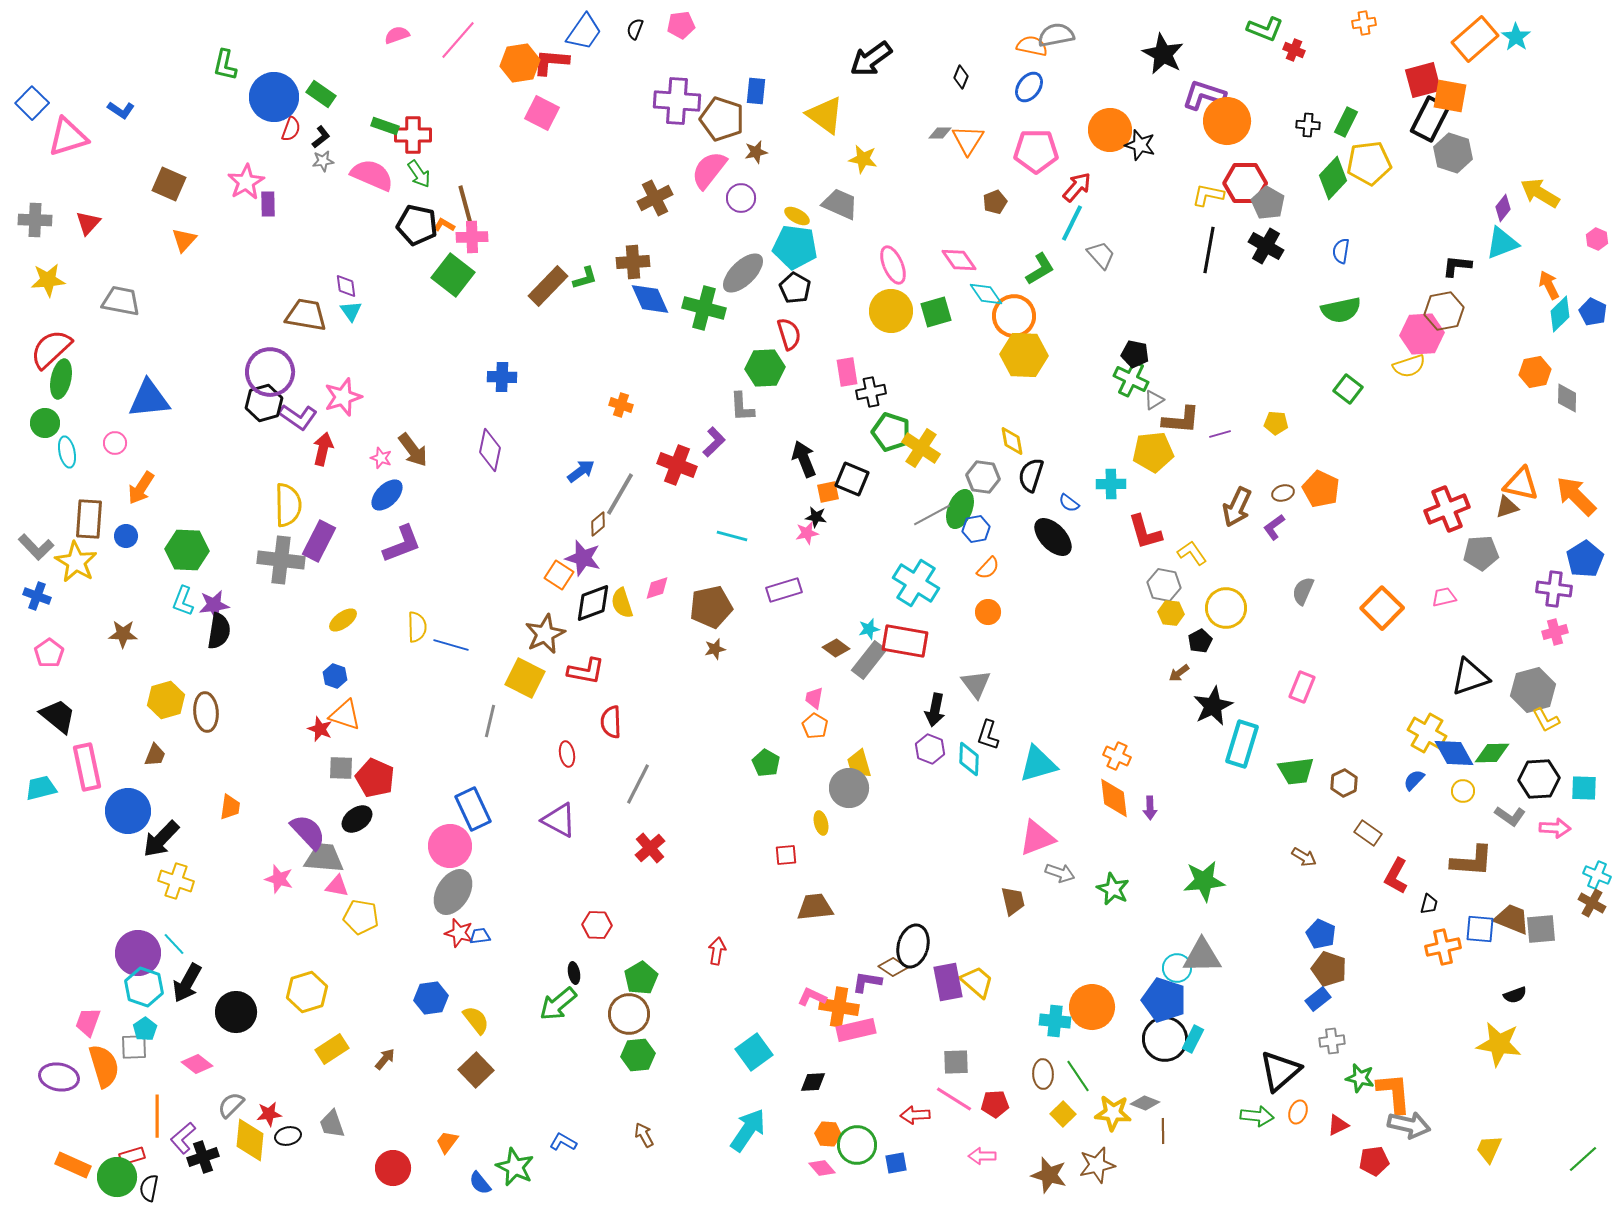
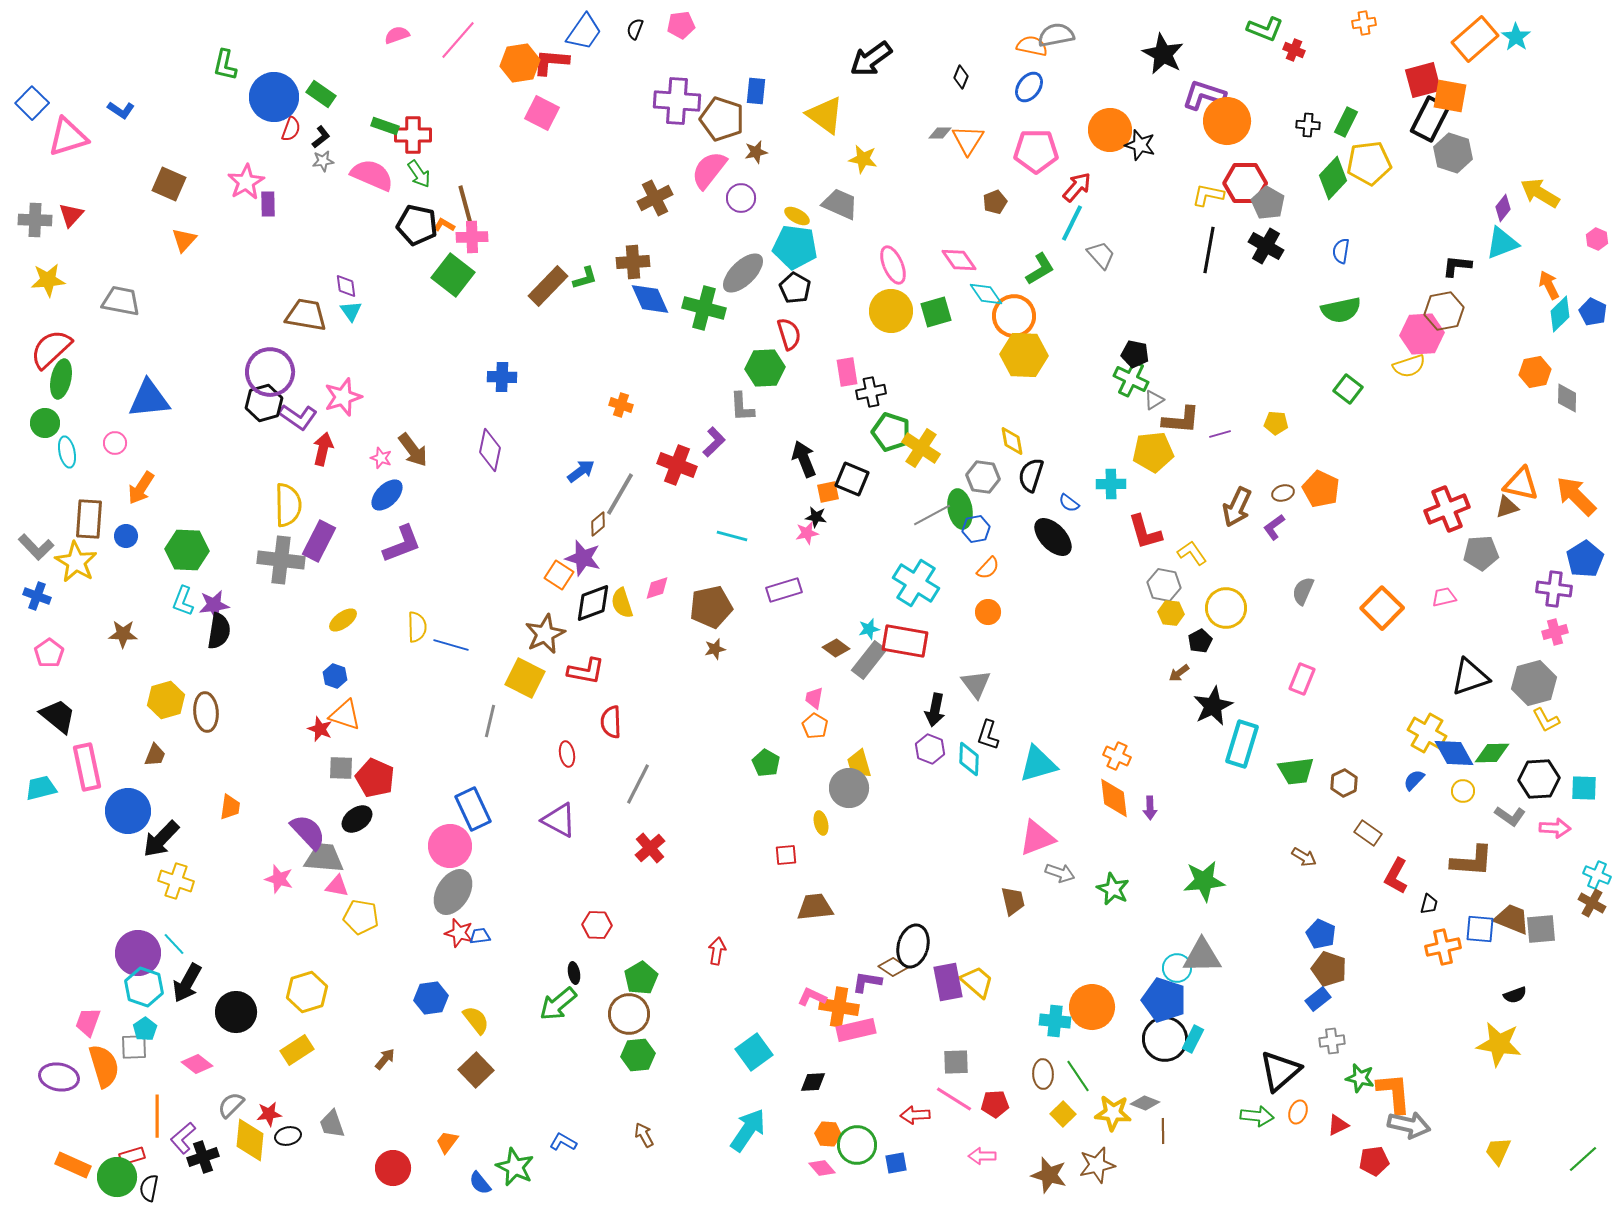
red triangle at (88, 223): moved 17 px left, 8 px up
green ellipse at (960, 509): rotated 33 degrees counterclockwise
pink rectangle at (1302, 687): moved 8 px up
gray hexagon at (1533, 690): moved 1 px right, 7 px up
yellow rectangle at (332, 1049): moved 35 px left, 1 px down
yellow trapezoid at (1489, 1149): moved 9 px right, 2 px down
